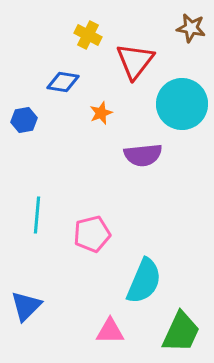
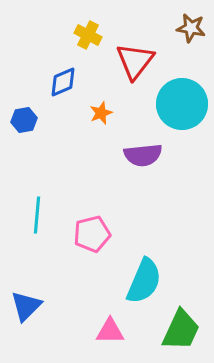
blue diamond: rotated 32 degrees counterclockwise
green trapezoid: moved 2 px up
